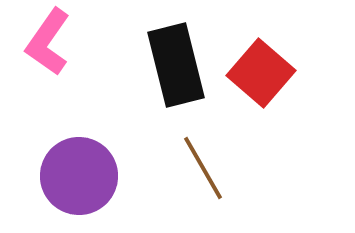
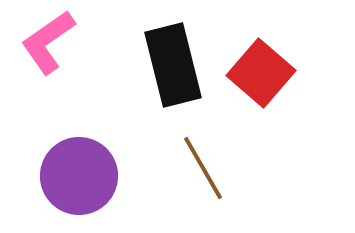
pink L-shape: rotated 20 degrees clockwise
black rectangle: moved 3 px left
